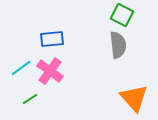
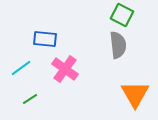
blue rectangle: moved 7 px left; rotated 10 degrees clockwise
pink cross: moved 15 px right, 2 px up
orange triangle: moved 1 px right, 4 px up; rotated 12 degrees clockwise
